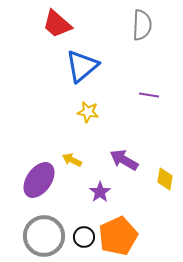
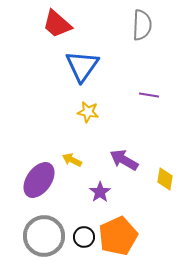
blue triangle: rotated 15 degrees counterclockwise
